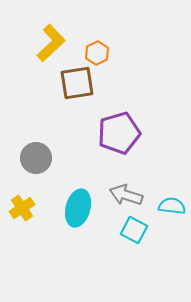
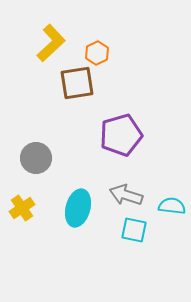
purple pentagon: moved 2 px right, 2 px down
cyan square: rotated 16 degrees counterclockwise
